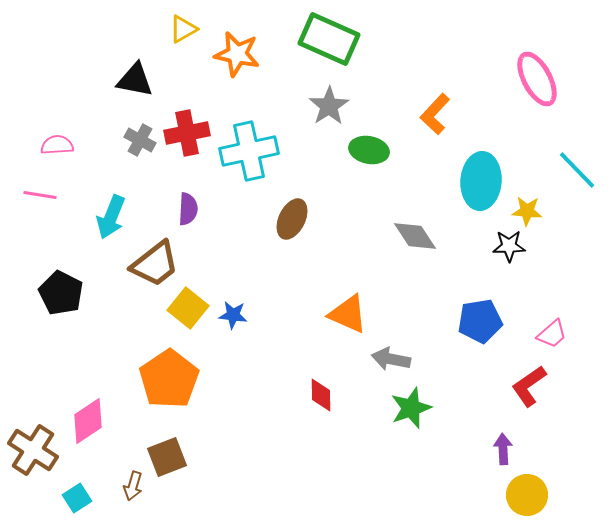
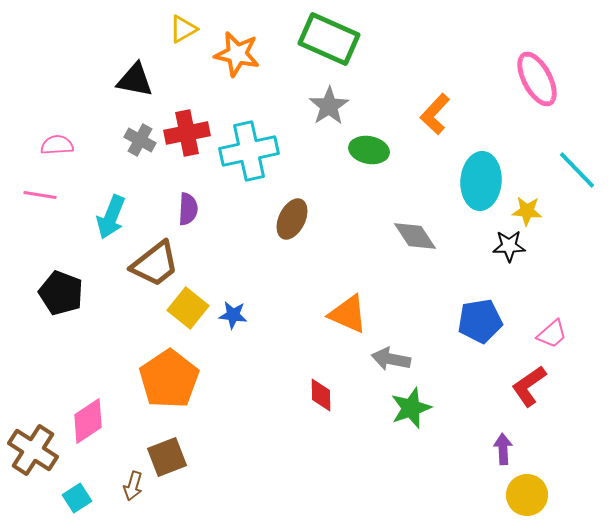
black pentagon: rotated 6 degrees counterclockwise
